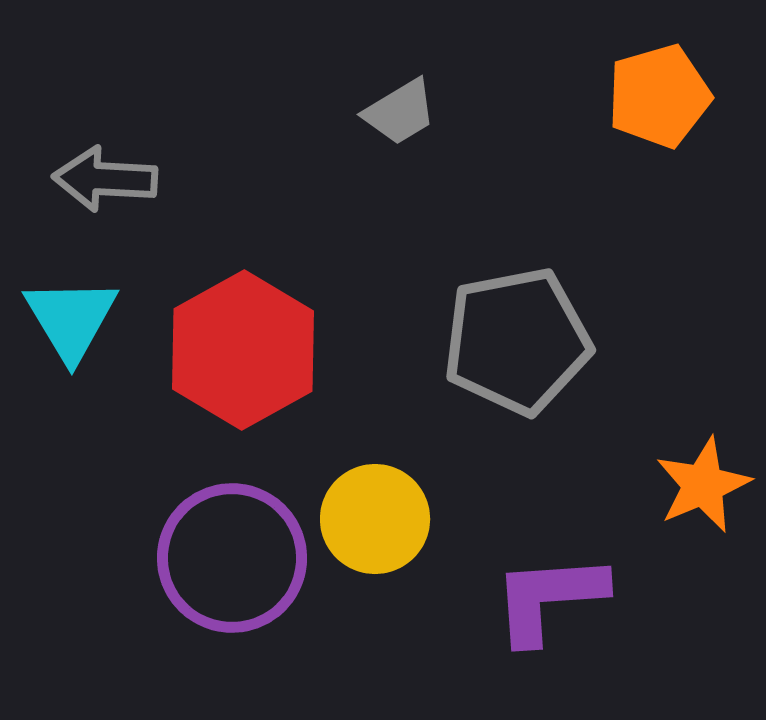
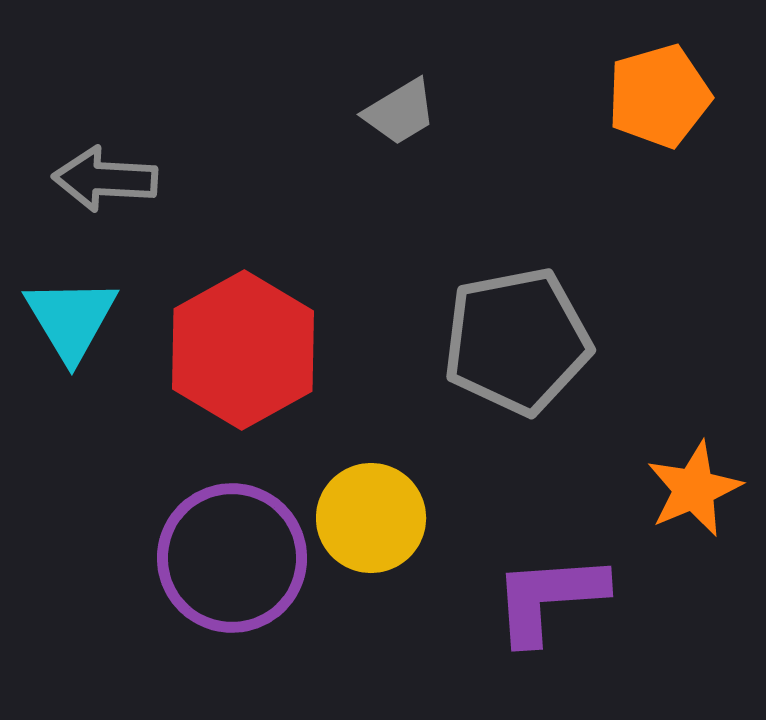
orange star: moved 9 px left, 4 px down
yellow circle: moved 4 px left, 1 px up
